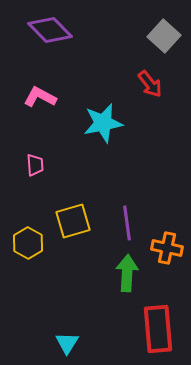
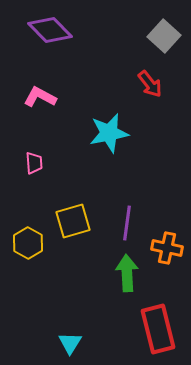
cyan star: moved 6 px right, 10 px down
pink trapezoid: moved 1 px left, 2 px up
purple line: rotated 16 degrees clockwise
green arrow: rotated 6 degrees counterclockwise
red rectangle: rotated 9 degrees counterclockwise
cyan triangle: moved 3 px right
